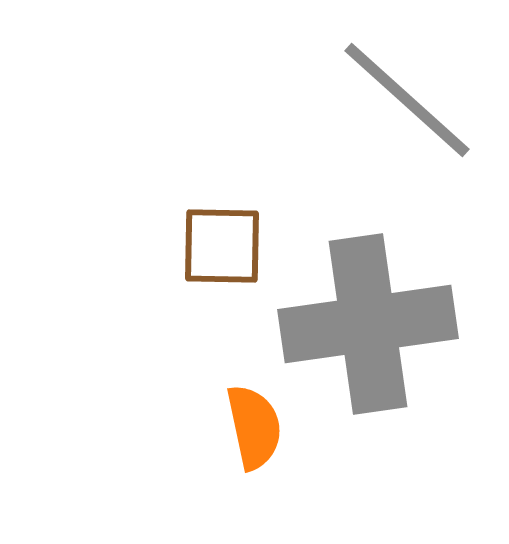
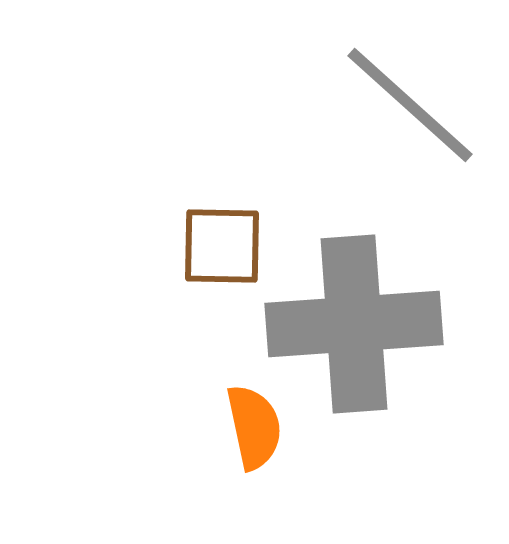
gray line: moved 3 px right, 5 px down
gray cross: moved 14 px left; rotated 4 degrees clockwise
